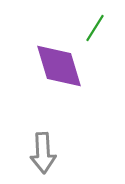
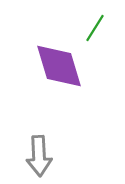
gray arrow: moved 4 px left, 3 px down
